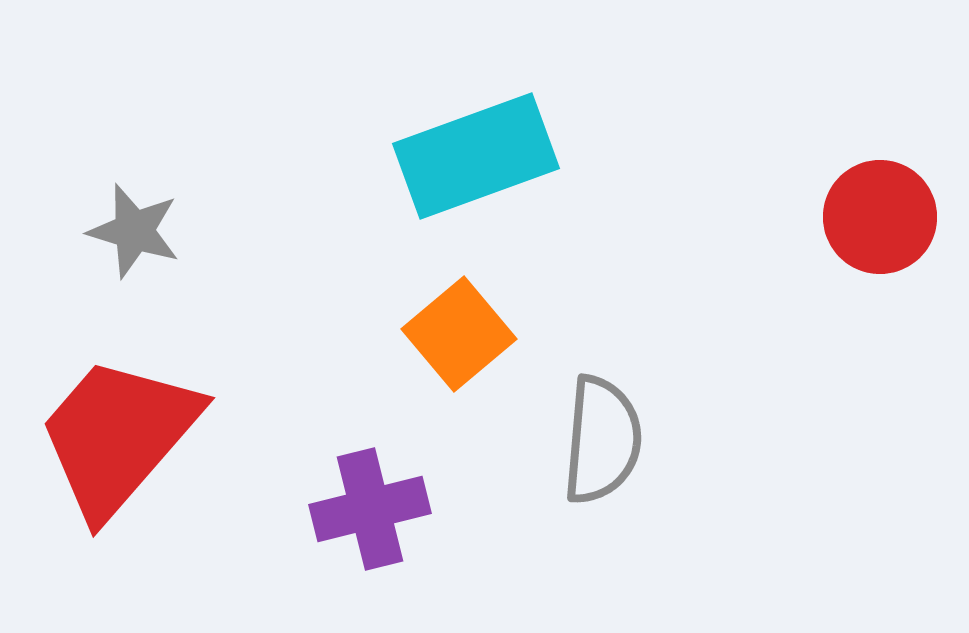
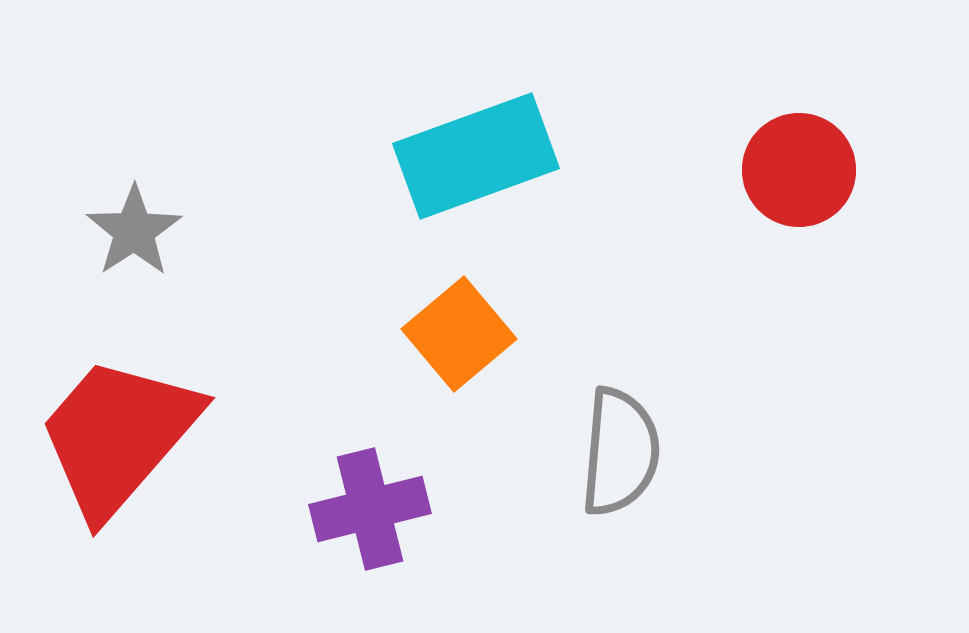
red circle: moved 81 px left, 47 px up
gray star: rotated 22 degrees clockwise
gray semicircle: moved 18 px right, 12 px down
